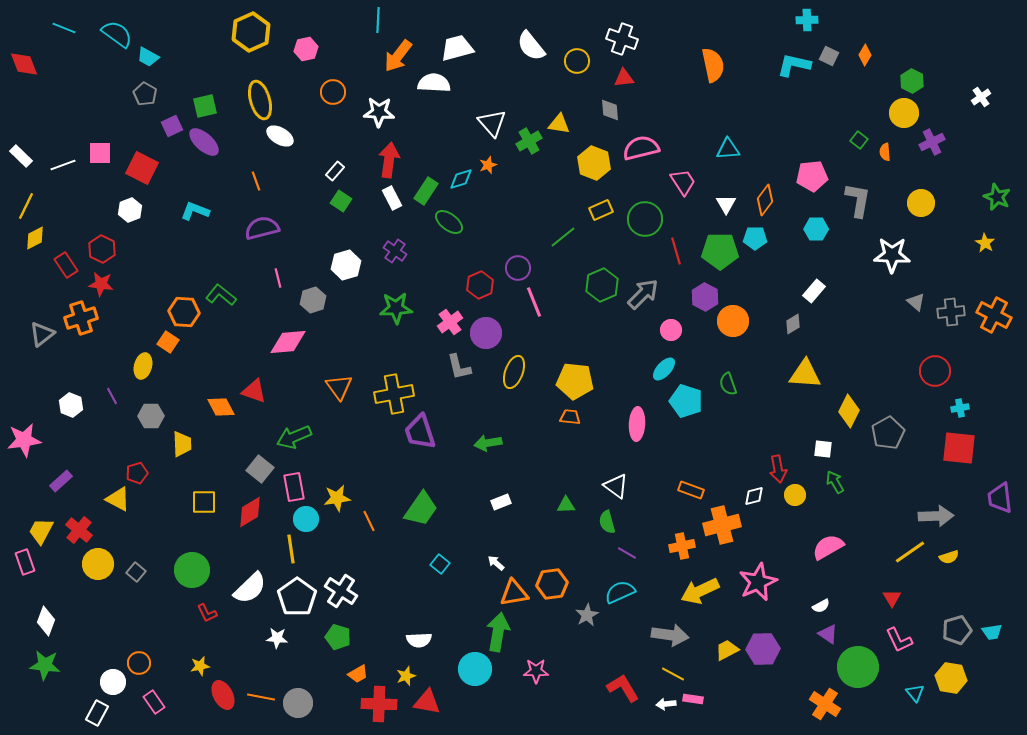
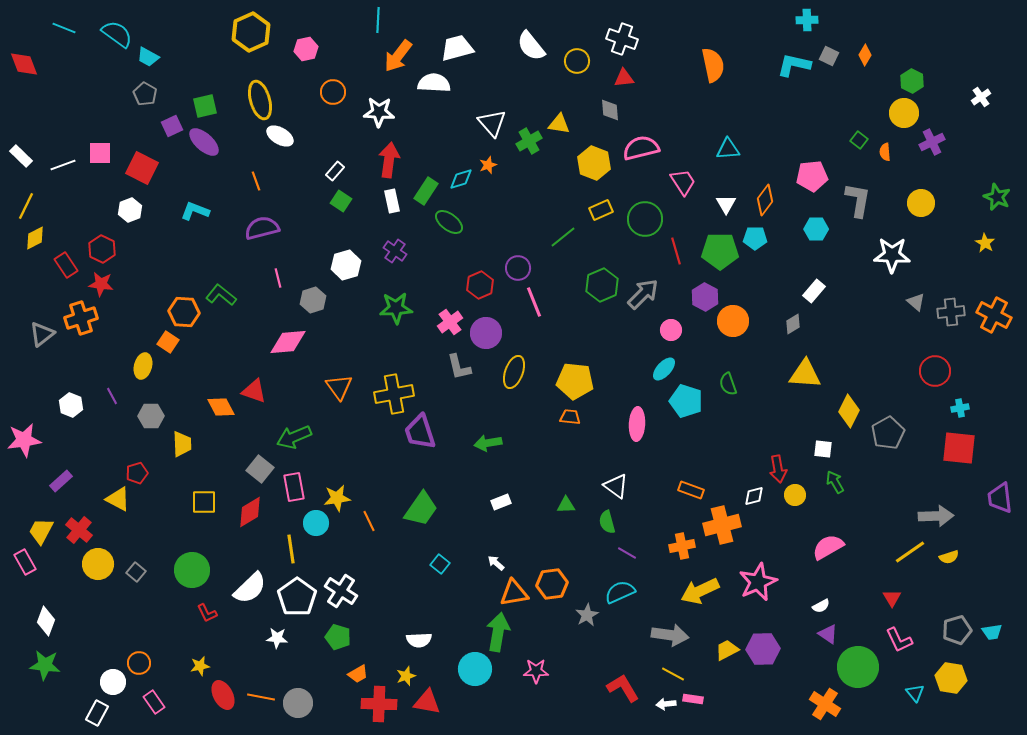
white rectangle at (392, 198): moved 3 px down; rotated 15 degrees clockwise
cyan circle at (306, 519): moved 10 px right, 4 px down
pink rectangle at (25, 562): rotated 10 degrees counterclockwise
